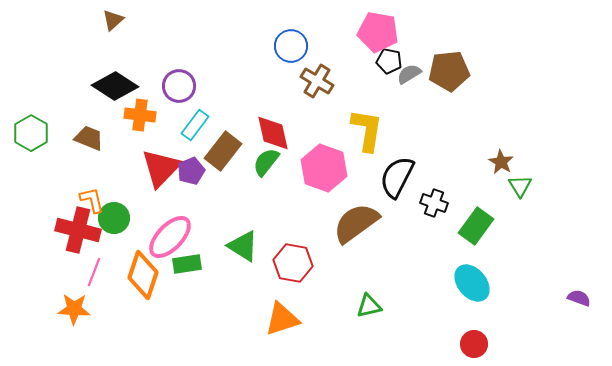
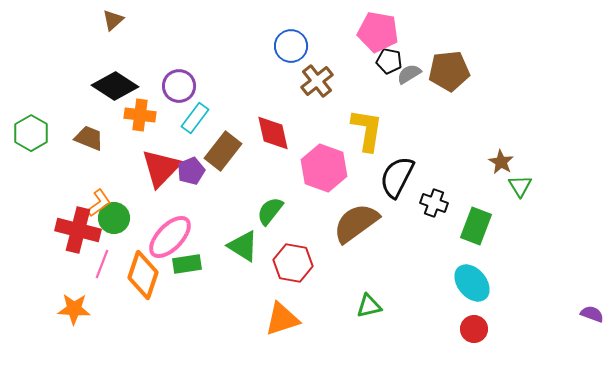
brown cross at (317, 81): rotated 20 degrees clockwise
cyan rectangle at (195, 125): moved 7 px up
green semicircle at (266, 162): moved 4 px right, 49 px down
orange L-shape at (92, 200): moved 7 px right, 3 px down; rotated 68 degrees clockwise
green rectangle at (476, 226): rotated 15 degrees counterclockwise
pink line at (94, 272): moved 8 px right, 8 px up
purple semicircle at (579, 298): moved 13 px right, 16 px down
red circle at (474, 344): moved 15 px up
